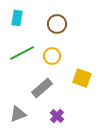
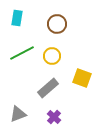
gray rectangle: moved 6 px right
purple cross: moved 3 px left, 1 px down
